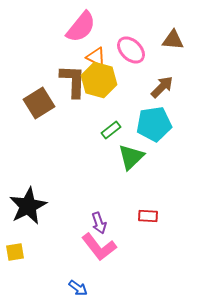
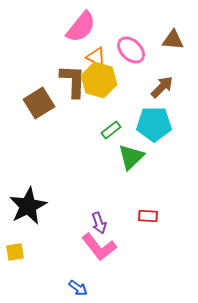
cyan pentagon: rotated 8 degrees clockwise
